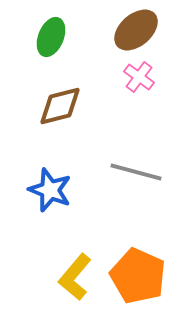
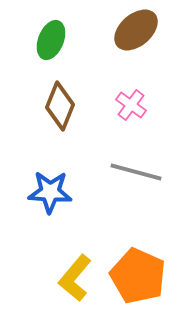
green ellipse: moved 3 px down
pink cross: moved 8 px left, 28 px down
brown diamond: rotated 54 degrees counterclockwise
blue star: moved 2 px down; rotated 18 degrees counterclockwise
yellow L-shape: moved 1 px down
